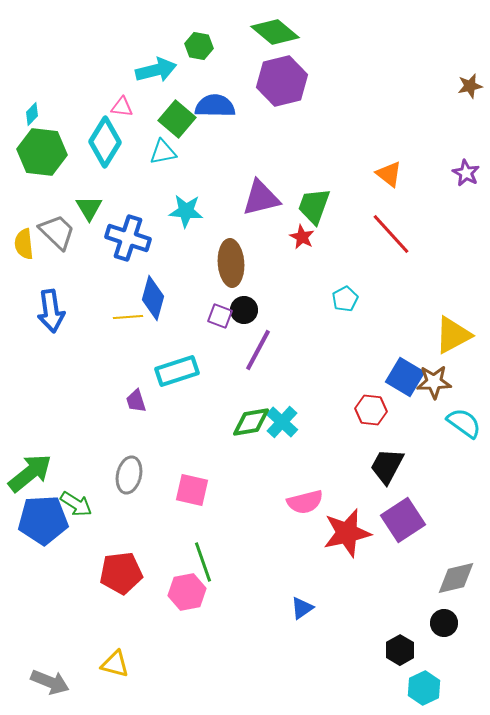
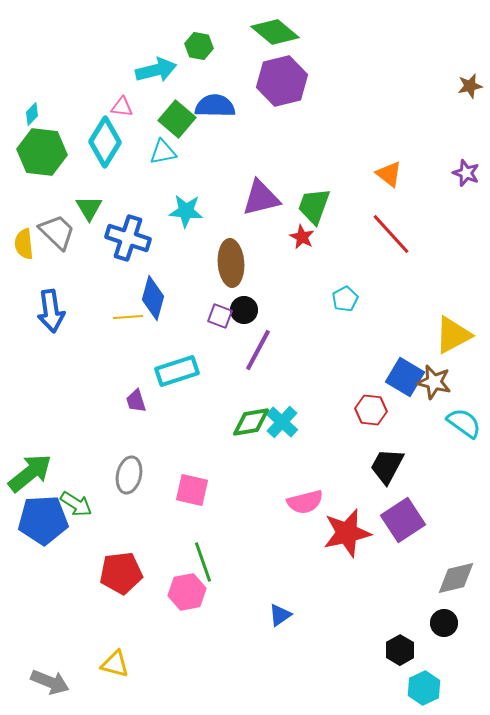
purple star at (466, 173): rotated 8 degrees counterclockwise
brown star at (434, 382): rotated 16 degrees clockwise
blue triangle at (302, 608): moved 22 px left, 7 px down
